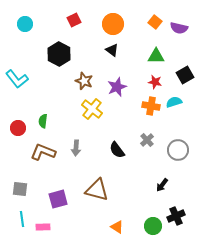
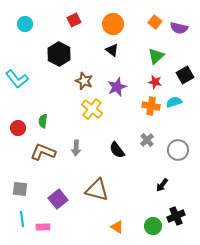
green triangle: rotated 42 degrees counterclockwise
purple square: rotated 24 degrees counterclockwise
